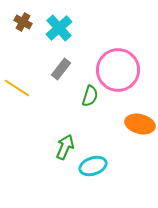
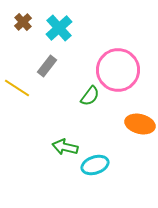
brown cross: rotated 18 degrees clockwise
gray rectangle: moved 14 px left, 3 px up
green semicircle: rotated 20 degrees clockwise
green arrow: rotated 100 degrees counterclockwise
cyan ellipse: moved 2 px right, 1 px up
